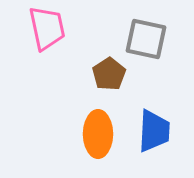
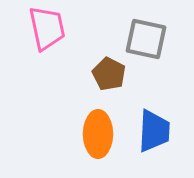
brown pentagon: rotated 12 degrees counterclockwise
